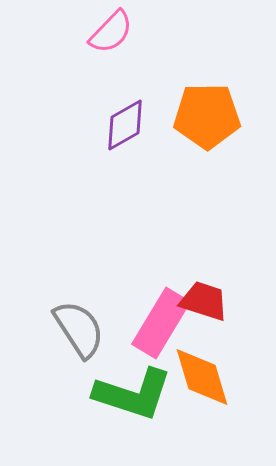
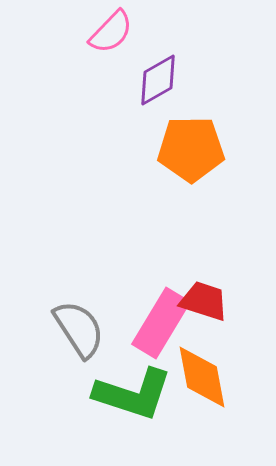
orange pentagon: moved 16 px left, 33 px down
purple diamond: moved 33 px right, 45 px up
orange diamond: rotated 6 degrees clockwise
